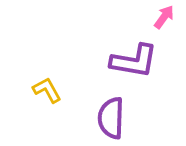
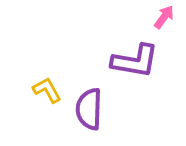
purple L-shape: moved 1 px right
purple semicircle: moved 22 px left, 9 px up
